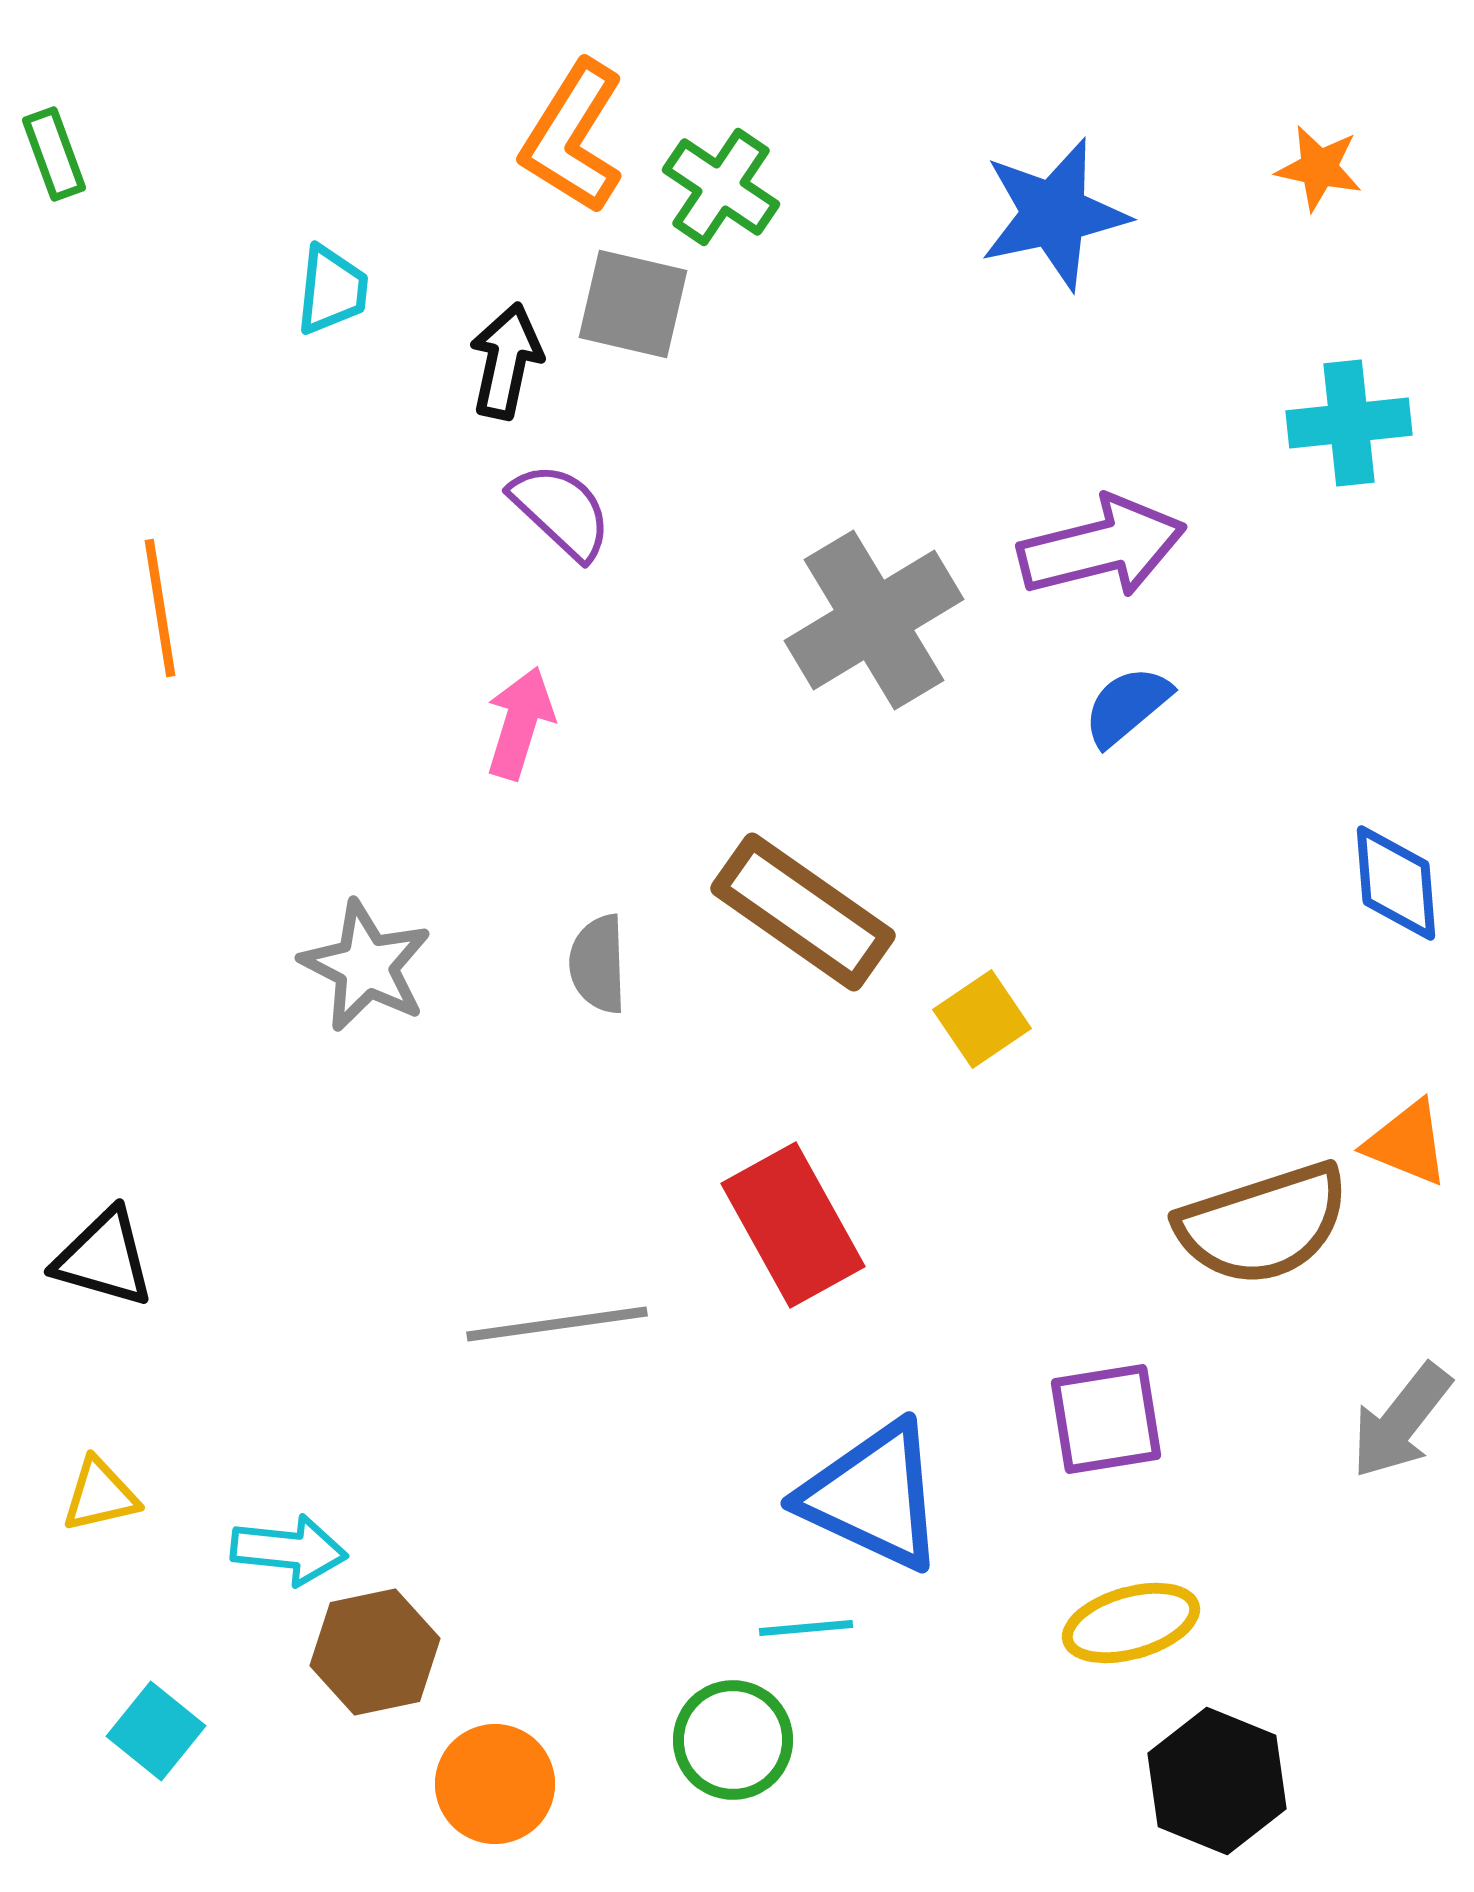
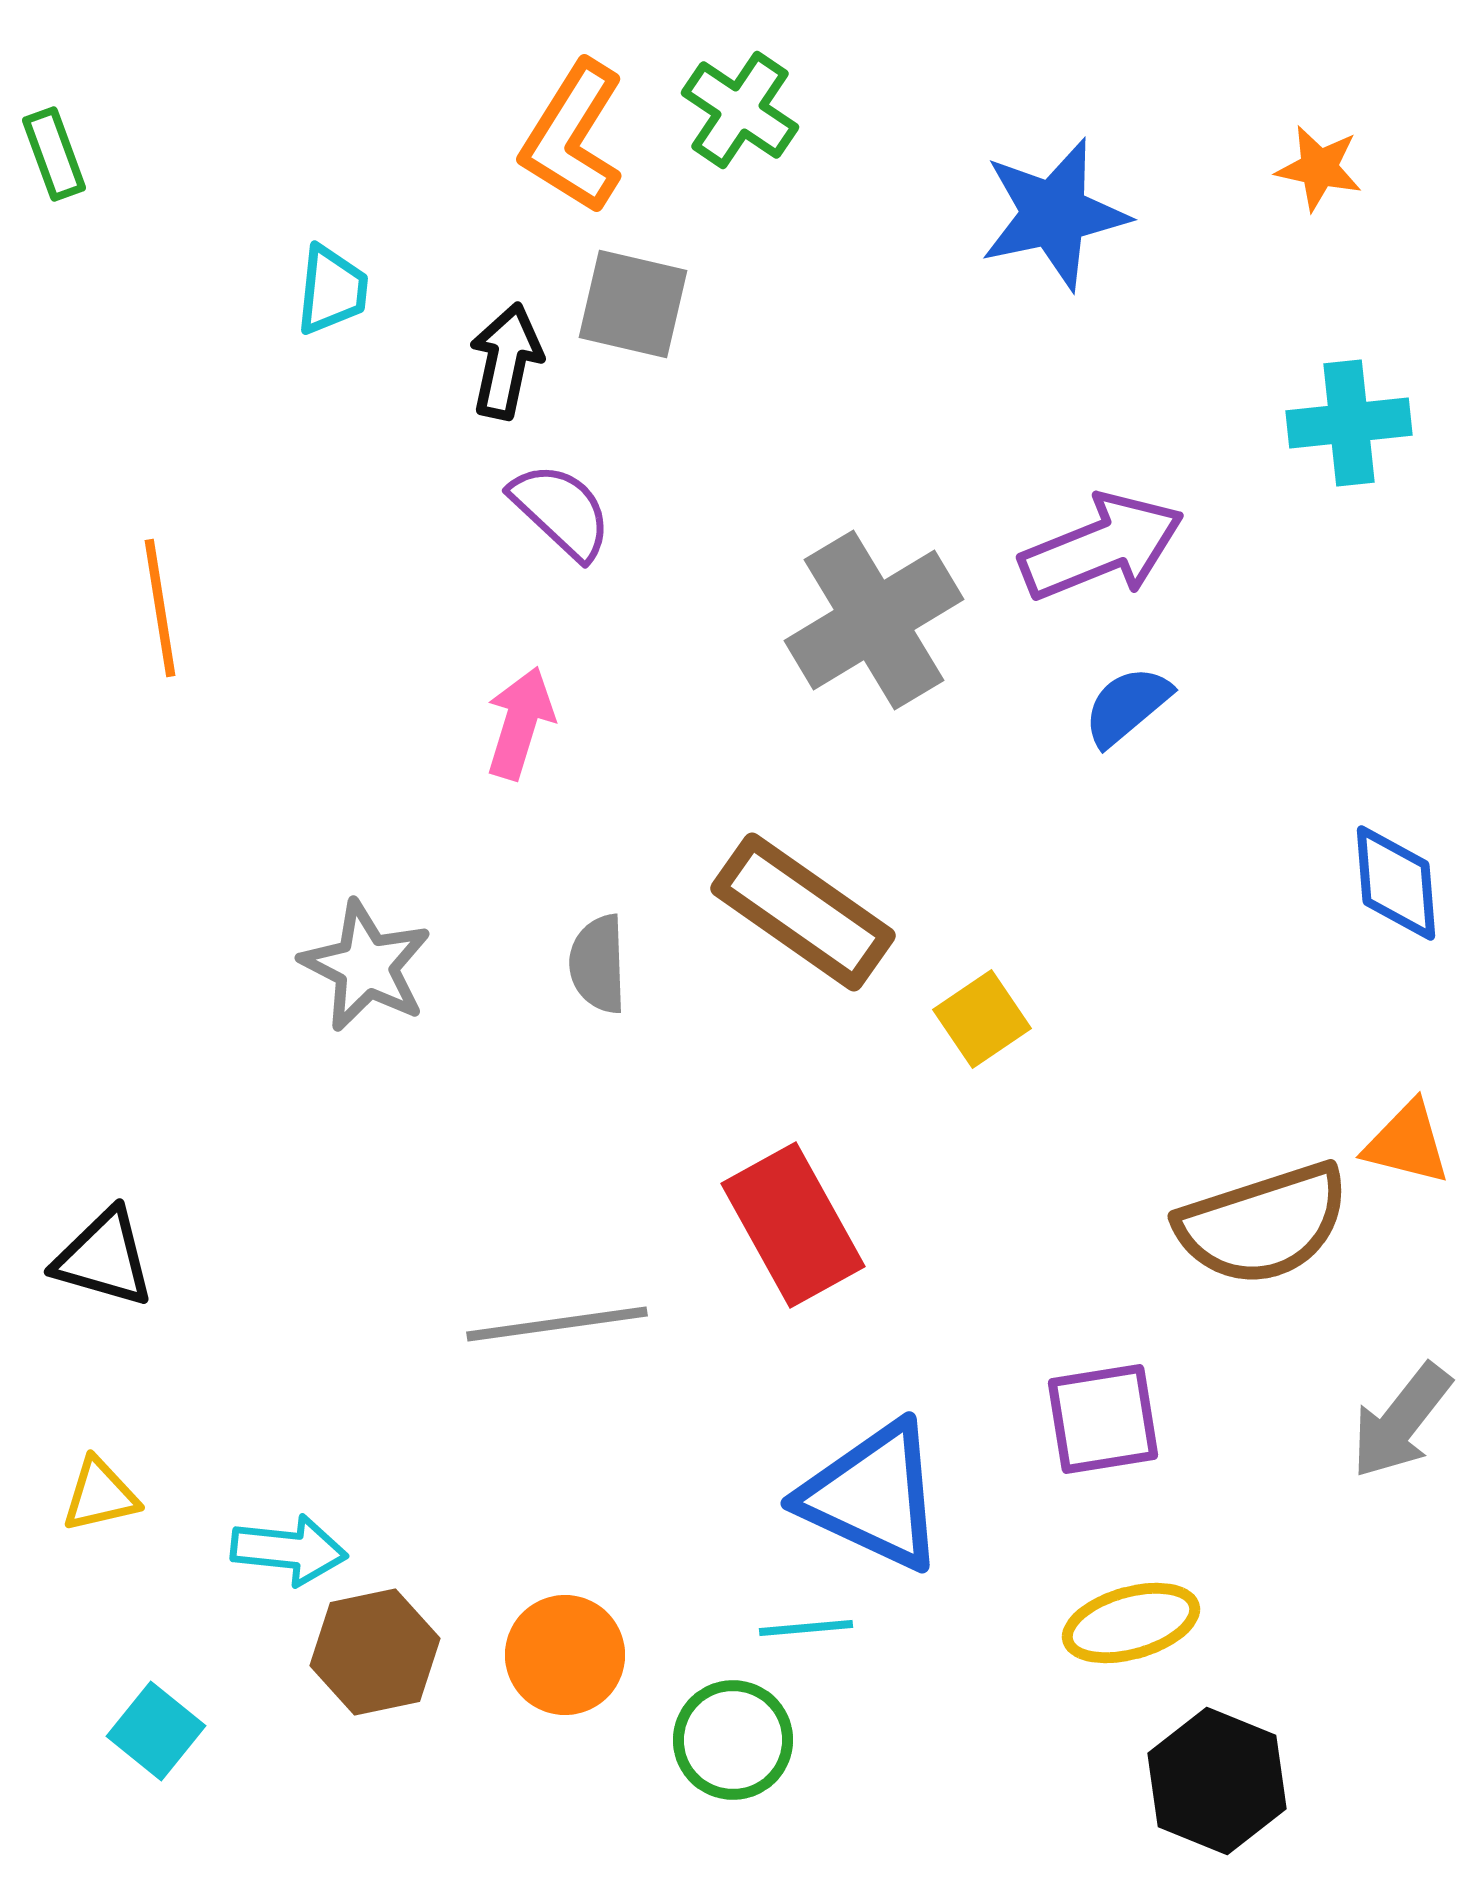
green cross: moved 19 px right, 77 px up
purple arrow: rotated 8 degrees counterclockwise
orange triangle: rotated 8 degrees counterclockwise
purple square: moved 3 px left
orange circle: moved 70 px right, 129 px up
